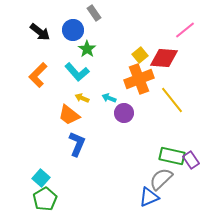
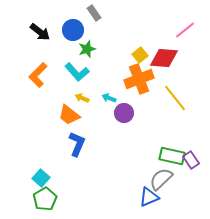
green star: rotated 18 degrees clockwise
yellow line: moved 3 px right, 2 px up
